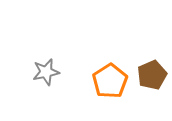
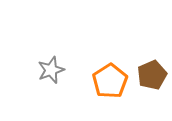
gray star: moved 5 px right, 2 px up; rotated 8 degrees counterclockwise
